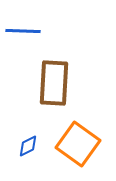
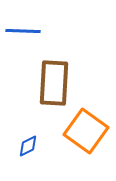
orange square: moved 8 px right, 13 px up
